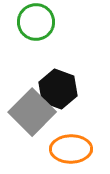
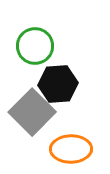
green circle: moved 1 px left, 24 px down
black hexagon: moved 5 px up; rotated 24 degrees counterclockwise
